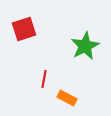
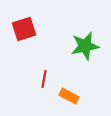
green star: rotated 16 degrees clockwise
orange rectangle: moved 2 px right, 2 px up
